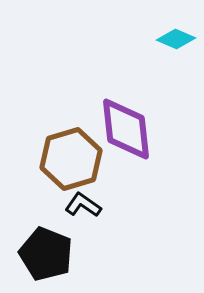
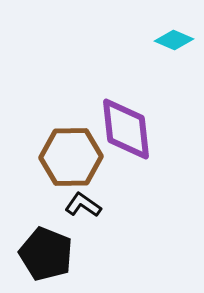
cyan diamond: moved 2 px left, 1 px down
brown hexagon: moved 2 px up; rotated 16 degrees clockwise
